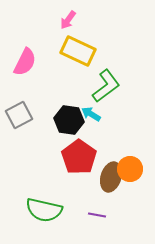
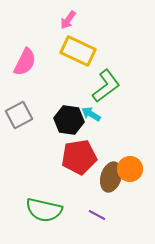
red pentagon: rotated 28 degrees clockwise
purple line: rotated 18 degrees clockwise
